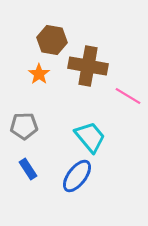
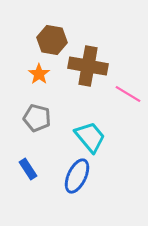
pink line: moved 2 px up
gray pentagon: moved 13 px right, 8 px up; rotated 16 degrees clockwise
blue ellipse: rotated 12 degrees counterclockwise
